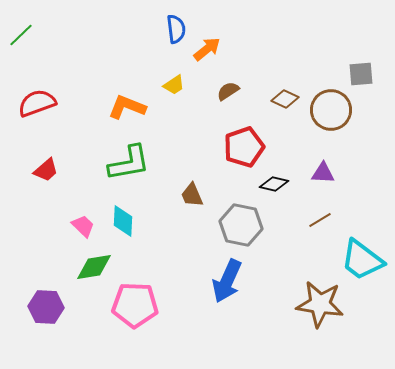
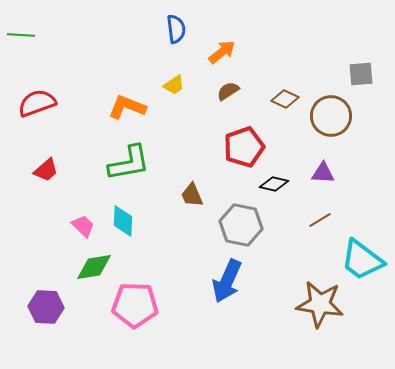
green line: rotated 48 degrees clockwise
orange arrow: moved 15 px right, 3 px down
brown circle: moved 6 px down
